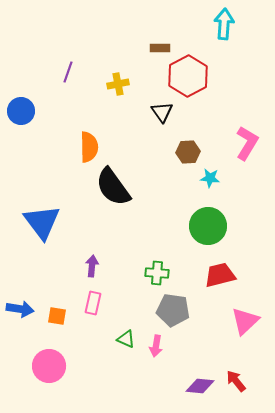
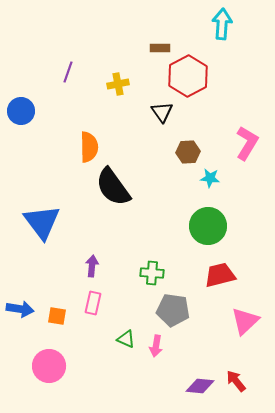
cyan arrow: moved 2 px left
green cross: moved 5 px left
